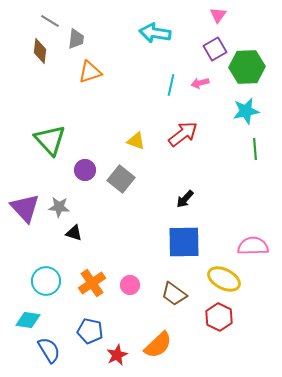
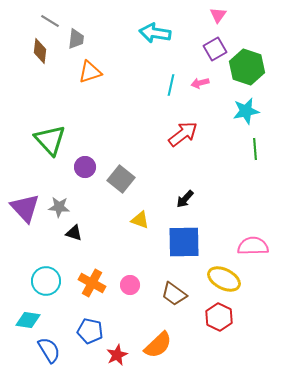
green hexagon: rotated 20 degrees clockwise
yellow triangle: moved 4 px right, 79 px down
purple circle: moved 3 px up
orange cross: rotated 28 degrees counterclockwise
